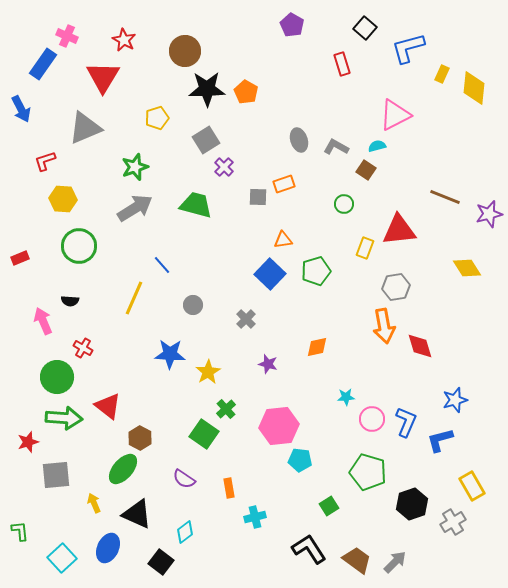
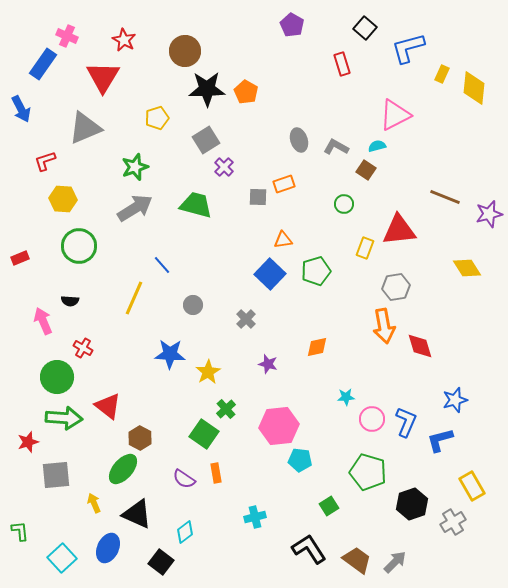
orange rectangle at (229, 488): moved 13 px left, 15 px up
